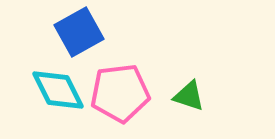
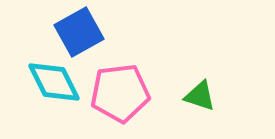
cyan diamond: moved 4 px left, 8 px up
green triangle: moved 11 px right
